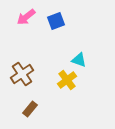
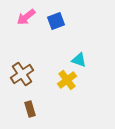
brown rectangle: rotated 56 degrees counterclockwise
